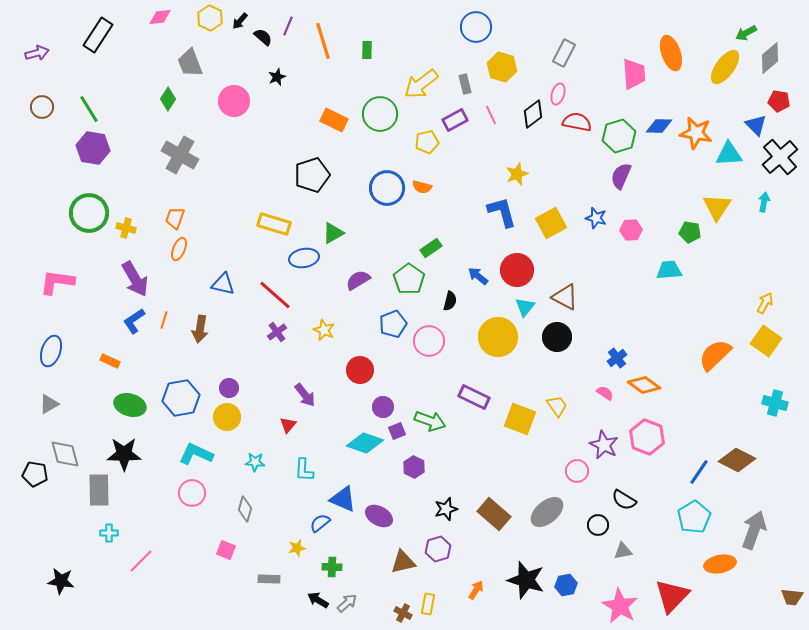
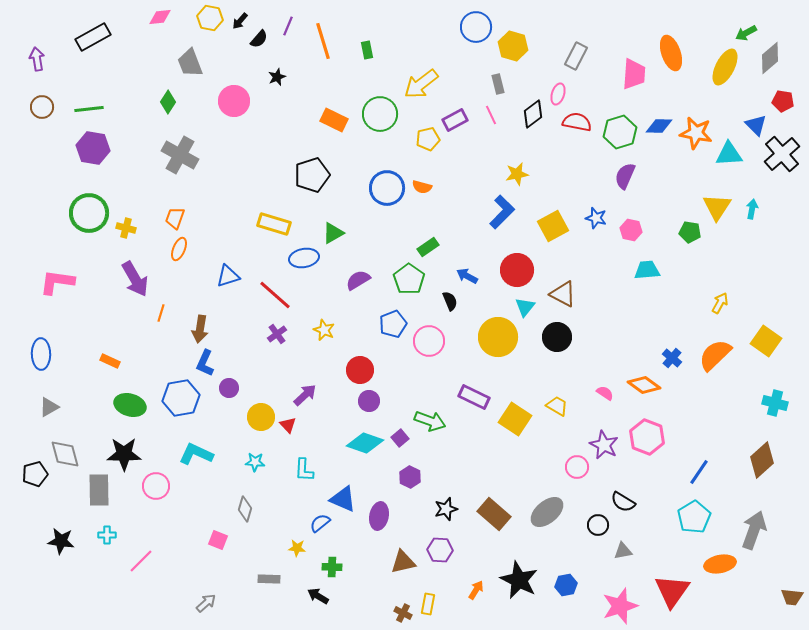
yellow hexagon at (210, 18): rotated 15 degrees counterclockwise
black rectangle at (98, 35): moved 5 px left, 2 px down; rotated 28 degrees clockwise
black semicircle at (263, 37): moved 4 px left, 2 px down; rotated 90 degrees clockwise
green rectangle at (367, 50): rotated 12 degrees counterclockwise
purple arrow at (37, 53): moved 6 px down; rotated 85 degrees counterclockwise
gray rectangle at (564, 53): moved 12 px right, 3 px down
yellow hexagon at (502, 67): moved 11 px right, 21 px up
yellow ellipse at (725, 67): rotated 9 degrees counterclockwise
pink trapezoid at (634, 74): rotated 8 degrees clockwise
gray rectangle at (465, 84): moved 33 px right
green diamond at (168, 99): moved 3 px down
red pentagon at (779, 101): moved 4 px right
green line at (89, 109): rotated 64 degrees counterclockwise
green hexagon at (619, 136): moved 1 px right, 4 px up
yellow pentagon at (427, 142): moved 1 px right, 3 px up
black cross at (780, 157): moved 2 px right, 3 px up
yellow star at (517, 174): rotated 10 degrees clockwise
purple semicircle at (621, 176): moved 4 px right
cyan arrow at (764, 202): moved 12 px left, 7 px down
blue L-shape at (502, 212): rotated 60 degrees clockwise
yellow square at (551, 223): moved 2 px right, 3 px down
pink hexagon at (631, 230): rotated 15 degrees clockwise
green rectangle at (431, 248): moved 3 px left, 1 px up
cyan trapezoid at (669, 270): moved 22 px left
blue arrow at (478, 276): moved 11 px left; rotated 10 degrees counterclockwise
blue triangle at (223, 284): moved 5 px right, 8 px up; rotated 30 degrees counterclockwise
brown triangle at (565, 297): moved 2 px left, 3 px up
black semicircle at (450, 301): rotated 36 degrees counterclockwise
yellow arrow at (765, 303): moved 45 px left
orange line at (164, 320): moved 3 px left, 7 px up
blue L-shape at (134, 321): moved 71 px right, 42 px down; rotated 32 degrees counterclockwise
purple cross at (277, 332): moved 2 px down
blue ellipse at (51, 351): moved 10 px left, 3 px down; rotated 20 degrees counterclockwise
blue cross at (617, 358): moved 55 px right; rotated 12 degrees counterclockwise
purple arrow at (305, 395): rotated 95 degrees counterclockwise
gray triangle at (49, 404): moved 3 px down
yellow trapezoid at (557, 406): rotated 25 degrees counterclockwise
purple circle at (383, 407): moved 14 px left, 6 px up
yellow circle at (227, 417): moved 34 px right
yellow square at (520, 419): moved 5 px left; rotated 12 degrees clockwise
red triangle at (288, 425): rotated 24 degrees counterclockwise
purple square at (397, 431): moved 3 px right, 7 px down; rotated 18 degrees counterclockwise
brown diamond at (737, 460): moved 25 px right; rotated 69 degrees counterclockwise
purple hexagon at (414, 467): moved 4 px left, 10 px down
pink circle at (577, 471): moved 4 px up
black pentagon at (35, 474): rotated 25 degrees counterclockwise
pink circle at (192, 493): moved 36 px left, 7 px up
black semicircle at (624, 500): moved 1 px left, 2 px down
purple ellipse at (379, 516): rotated 72 degrees clockwise
cyan cross at (109, 533): moved 2 px left, 2 px down
yellow star at (297, 548): rotated 18 degrees clockwise
purple hexagon at (438, 549): moved 2 px right, 1 px down; rotated 20 degrees clockwise
pink square at (226, 550): moved 8 px left, 10 px up
black star at (526, 580): moved 7 px left; rotated 9 degrees clockwise
black star at (61, 581): moved 40 px up
red triangle at (672, 596): moved 5 px up; rotated 9 degrees counterclockwise
black arrow at (318, 600): moved 4 px up
gray arrow at (347, 603): moved 141 px left
pink star at (620, 606): rotated 24 degrees clockwise
